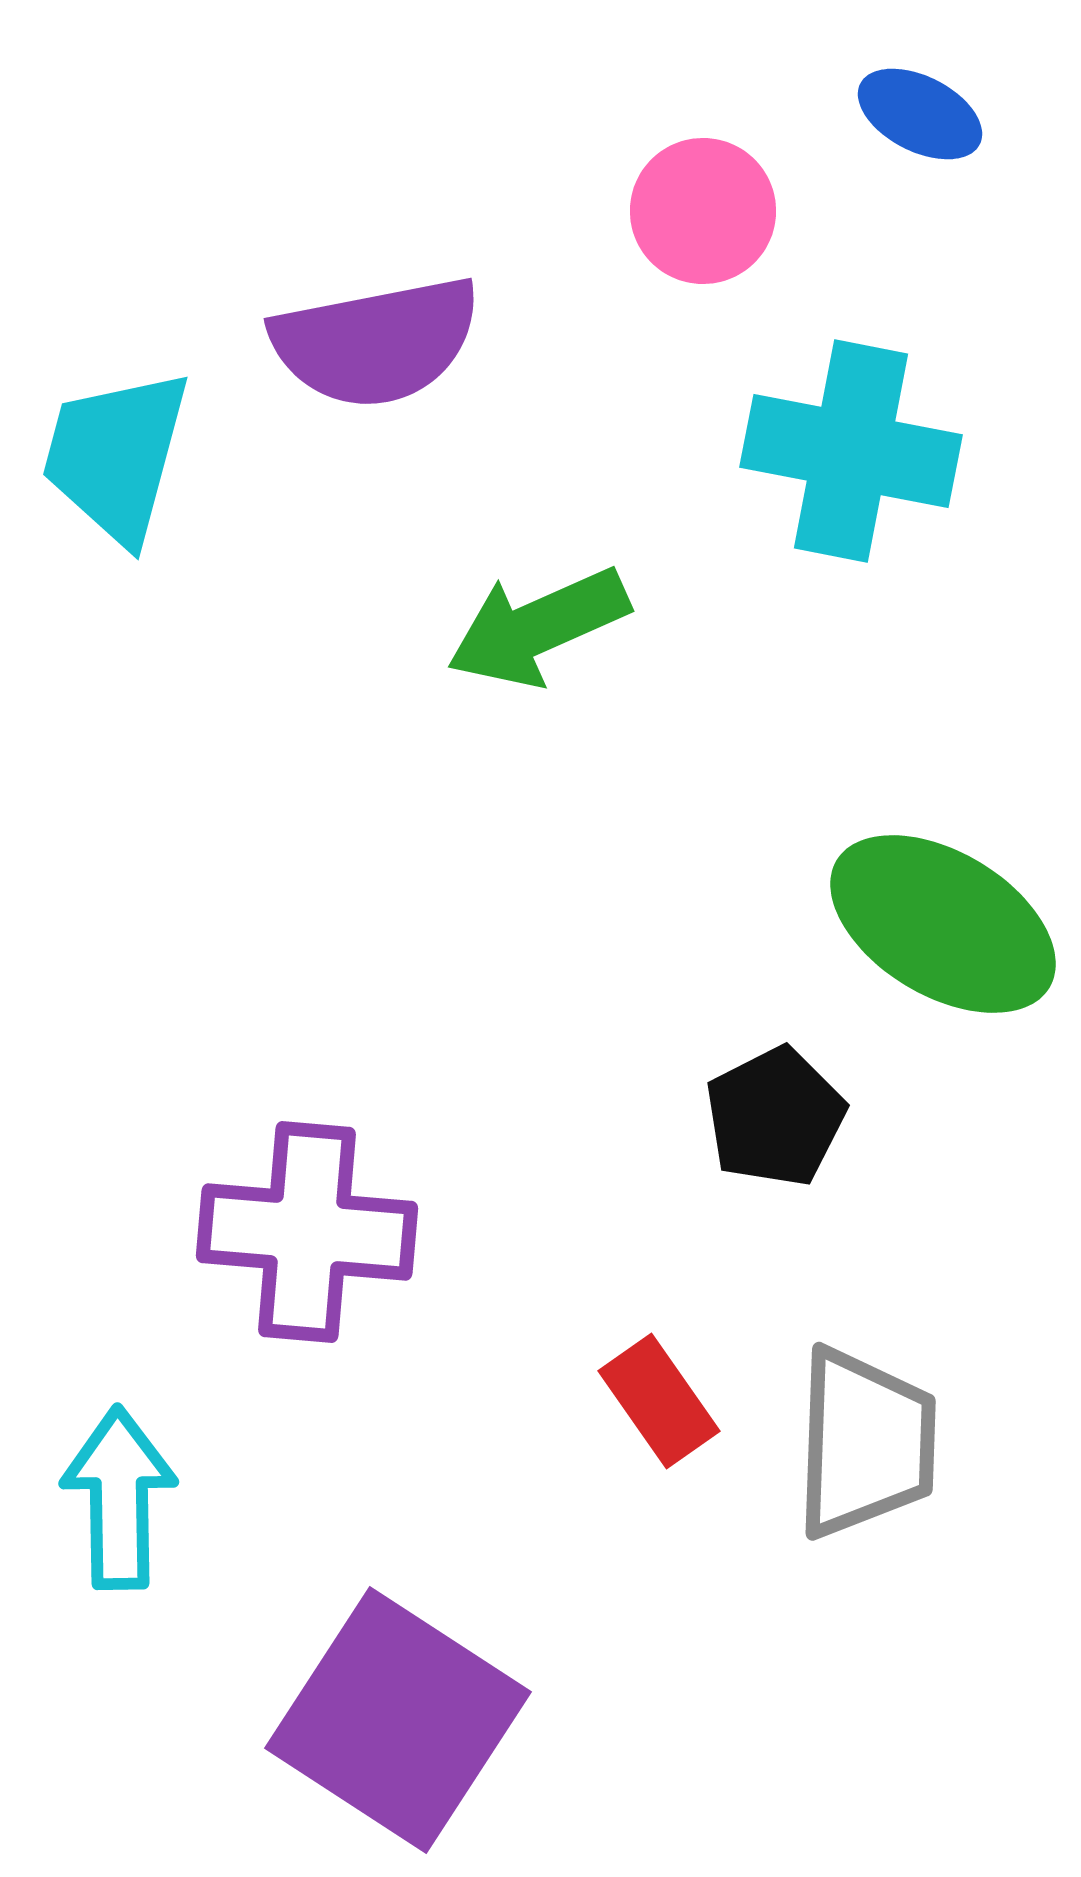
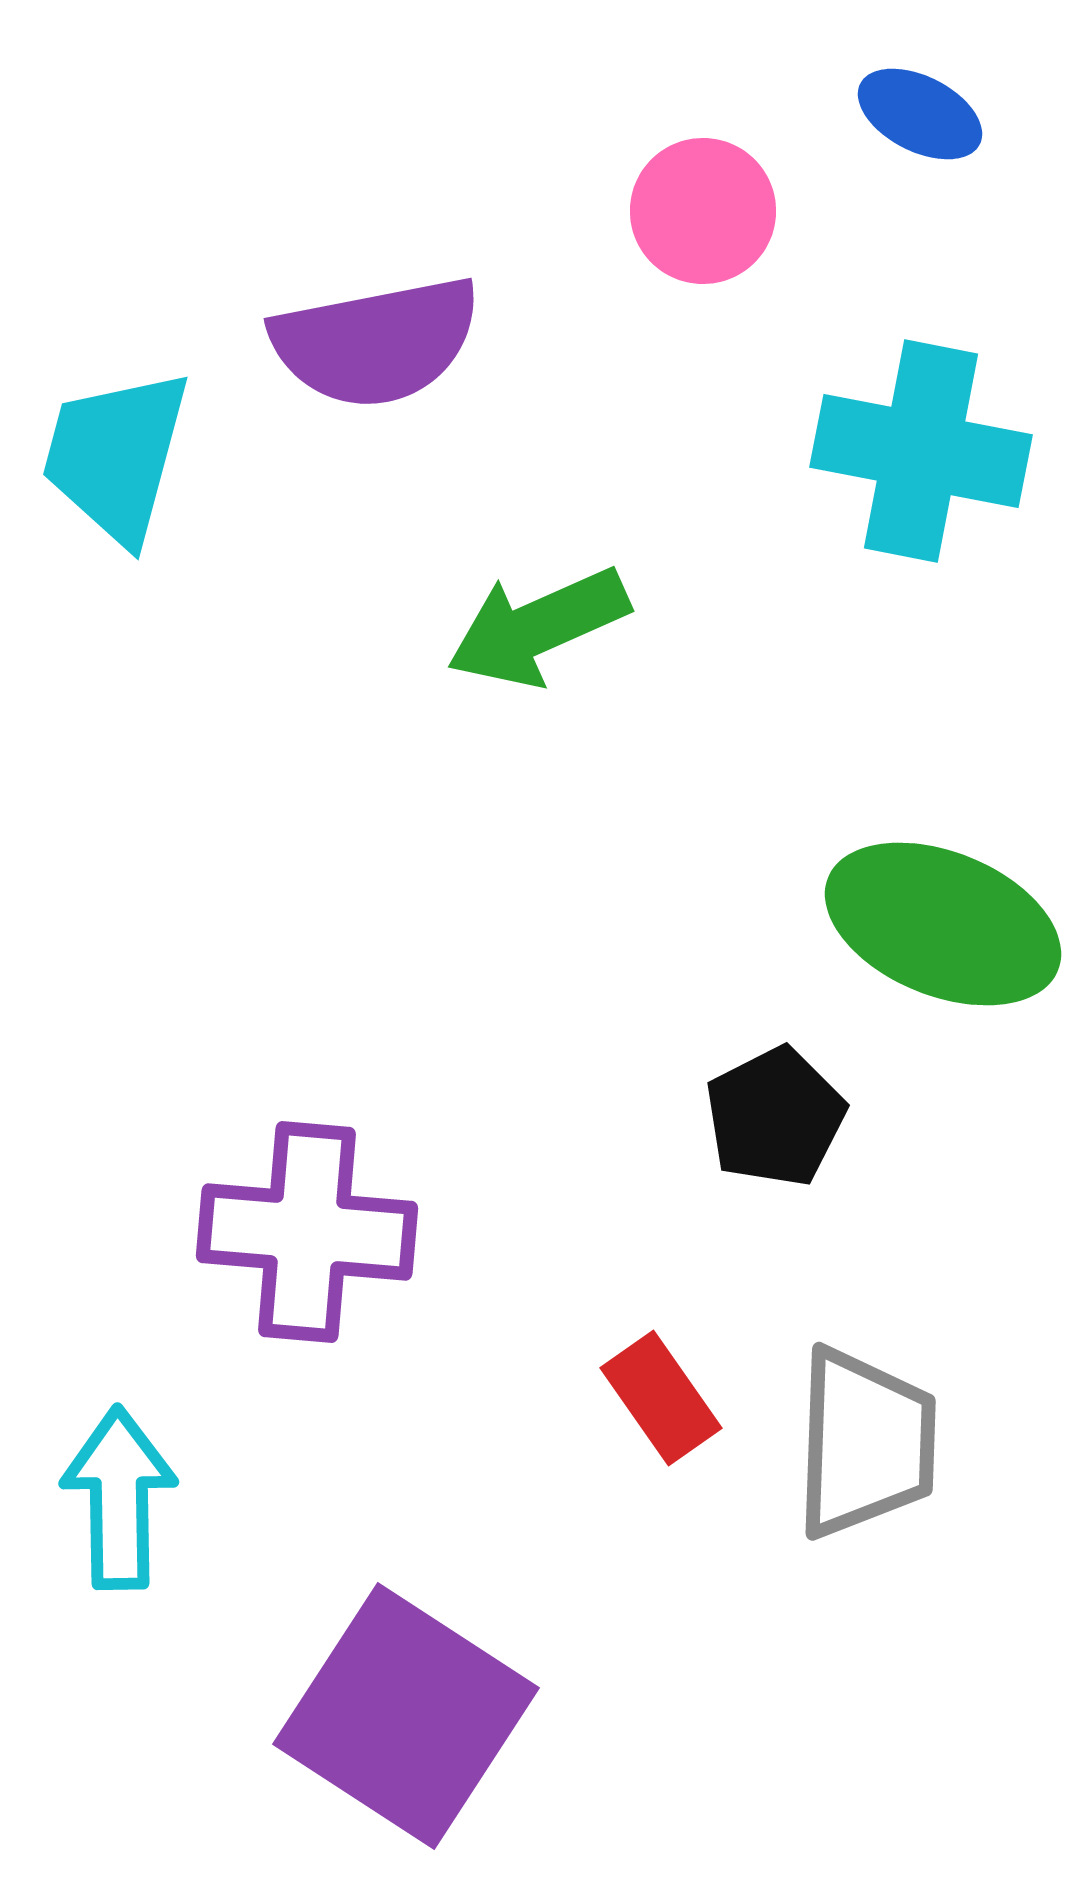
cyan cross: moved 70 px right
green ellipse: rotated 9 degrees counterclockwise
red rectangle: moved 2 px right, 3 px up
purple square: moved 8 px right, 4 px up
